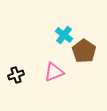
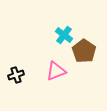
pink triangle: moved 2 px right, 1 px up
